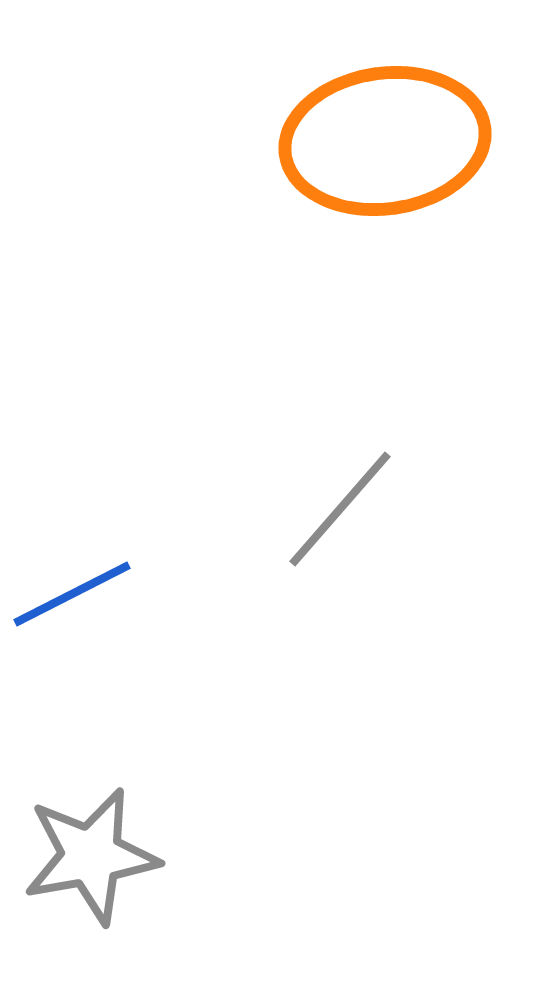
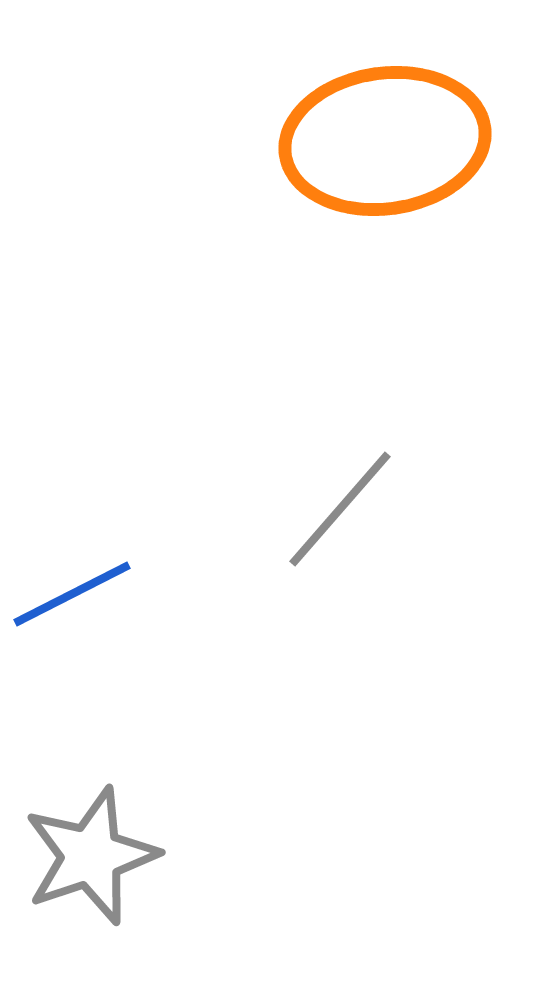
gray star: rotated 9 degrees counterclockwise
